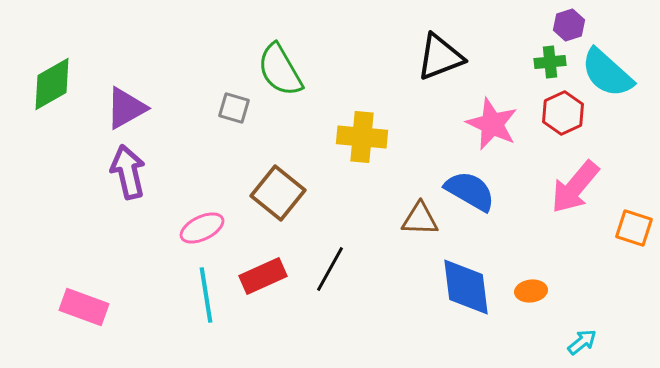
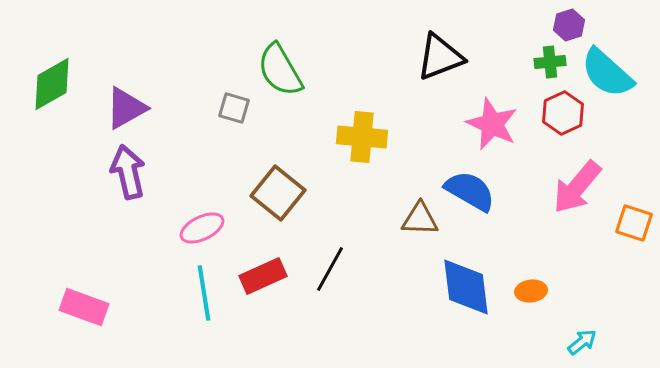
pink arrow: moved 2 px right
orange square: moved 5 px up
cyan line: moved 2 px left, 2 px up
